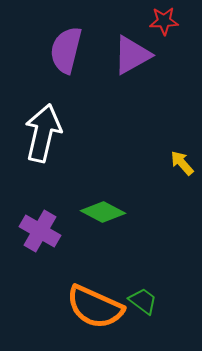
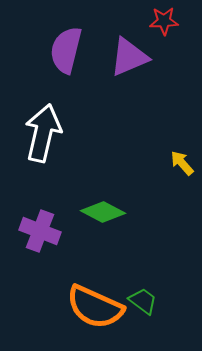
purple triangle: moved 3 px left, 2 px down; rotated 6 degrees clockwise
purple cross: rotated 9 degrees counterclockwise
